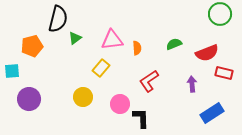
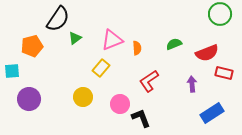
black semicircle: rotated 20 degrees clockwise
pink triangle: rotated 15 degrees counterclockwise
black L-shape: rotated 20 degrees counterclockwise
